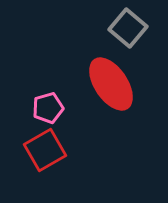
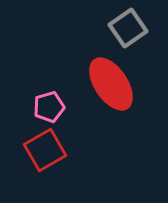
gray square: rotated 15 degrees clockwise
pink pentagon: moved 1 px right, 1 px up
